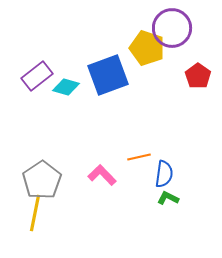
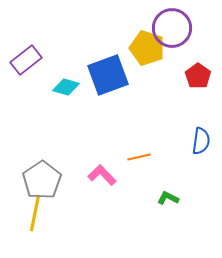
purple rectangle: moved 11 px left, 16 px up
blue semicircle: moved 37 px right, 33 px up
